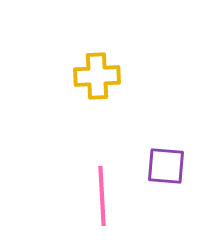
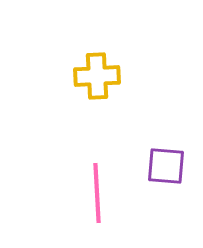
pink line: moved 5 px left, 3 px up
